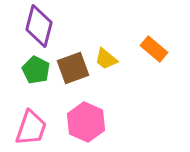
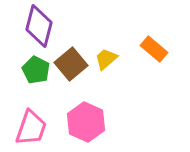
yellow trapezoid: rotated 100 degrees clockwise
brown square: moved 2 px left, 4 px up; rotated 20 degrees counterclockwise
